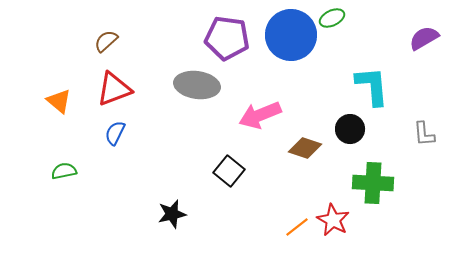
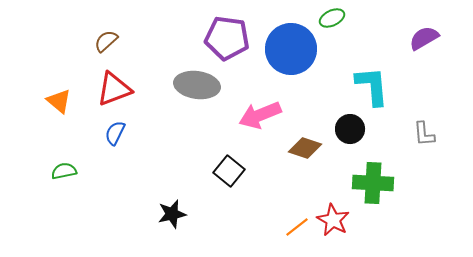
blue circle: moved 14 px down
